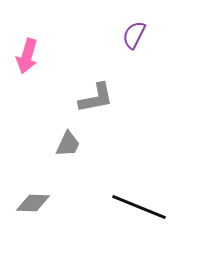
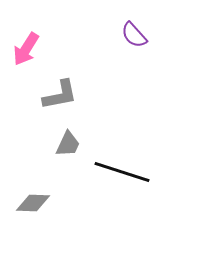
purple semicircle: rotated 68 degrees counterclockwise
pink arrow: moved 1 px left, 7 px up; rotated 16 degrees clockwise
gray L-shape: moved 36 px left, 3 px up
black line: moved 17 px left, 35 px up; rotated 4 degrees counterclockwise
